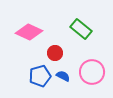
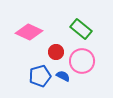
red circle: moved 1 px right, 1 px up
pink circle: moved 10 px left, 11 px up
